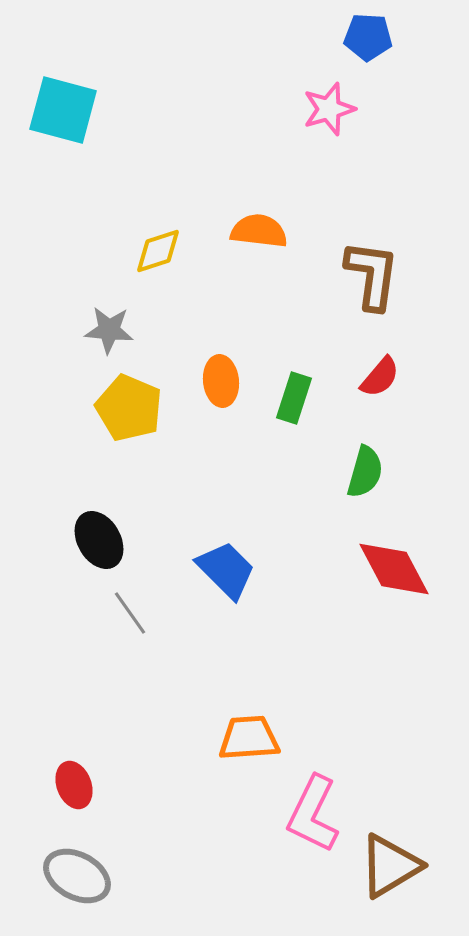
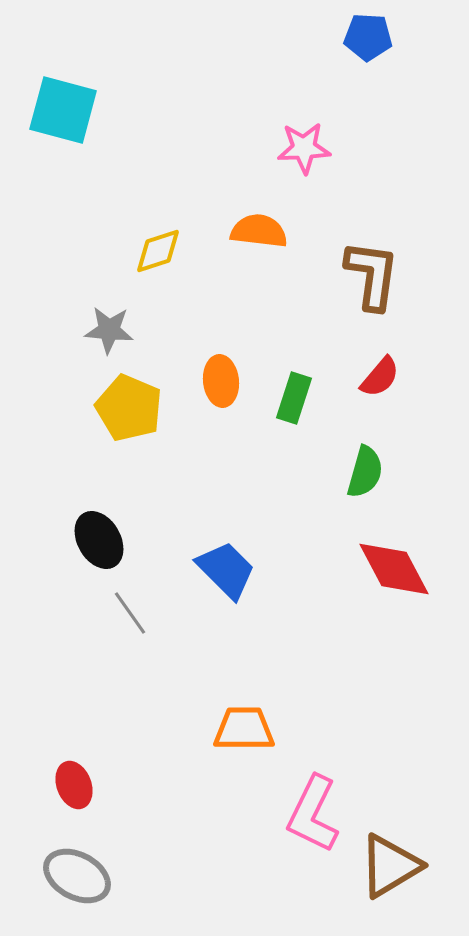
pink star: moved 25 px left, 39 px down; rotated 14 degrees clockwise
orange trapezoid: moved 5 px left, 9 px up; rotated 4 degrees clockwise
